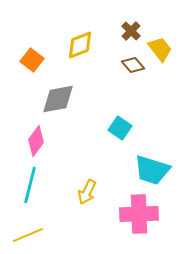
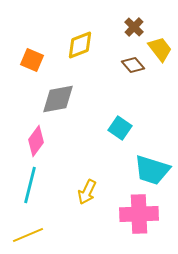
brown cross: moved 3 px right, 4 px up
orange square: rotated 15 degrees counterclockwise
